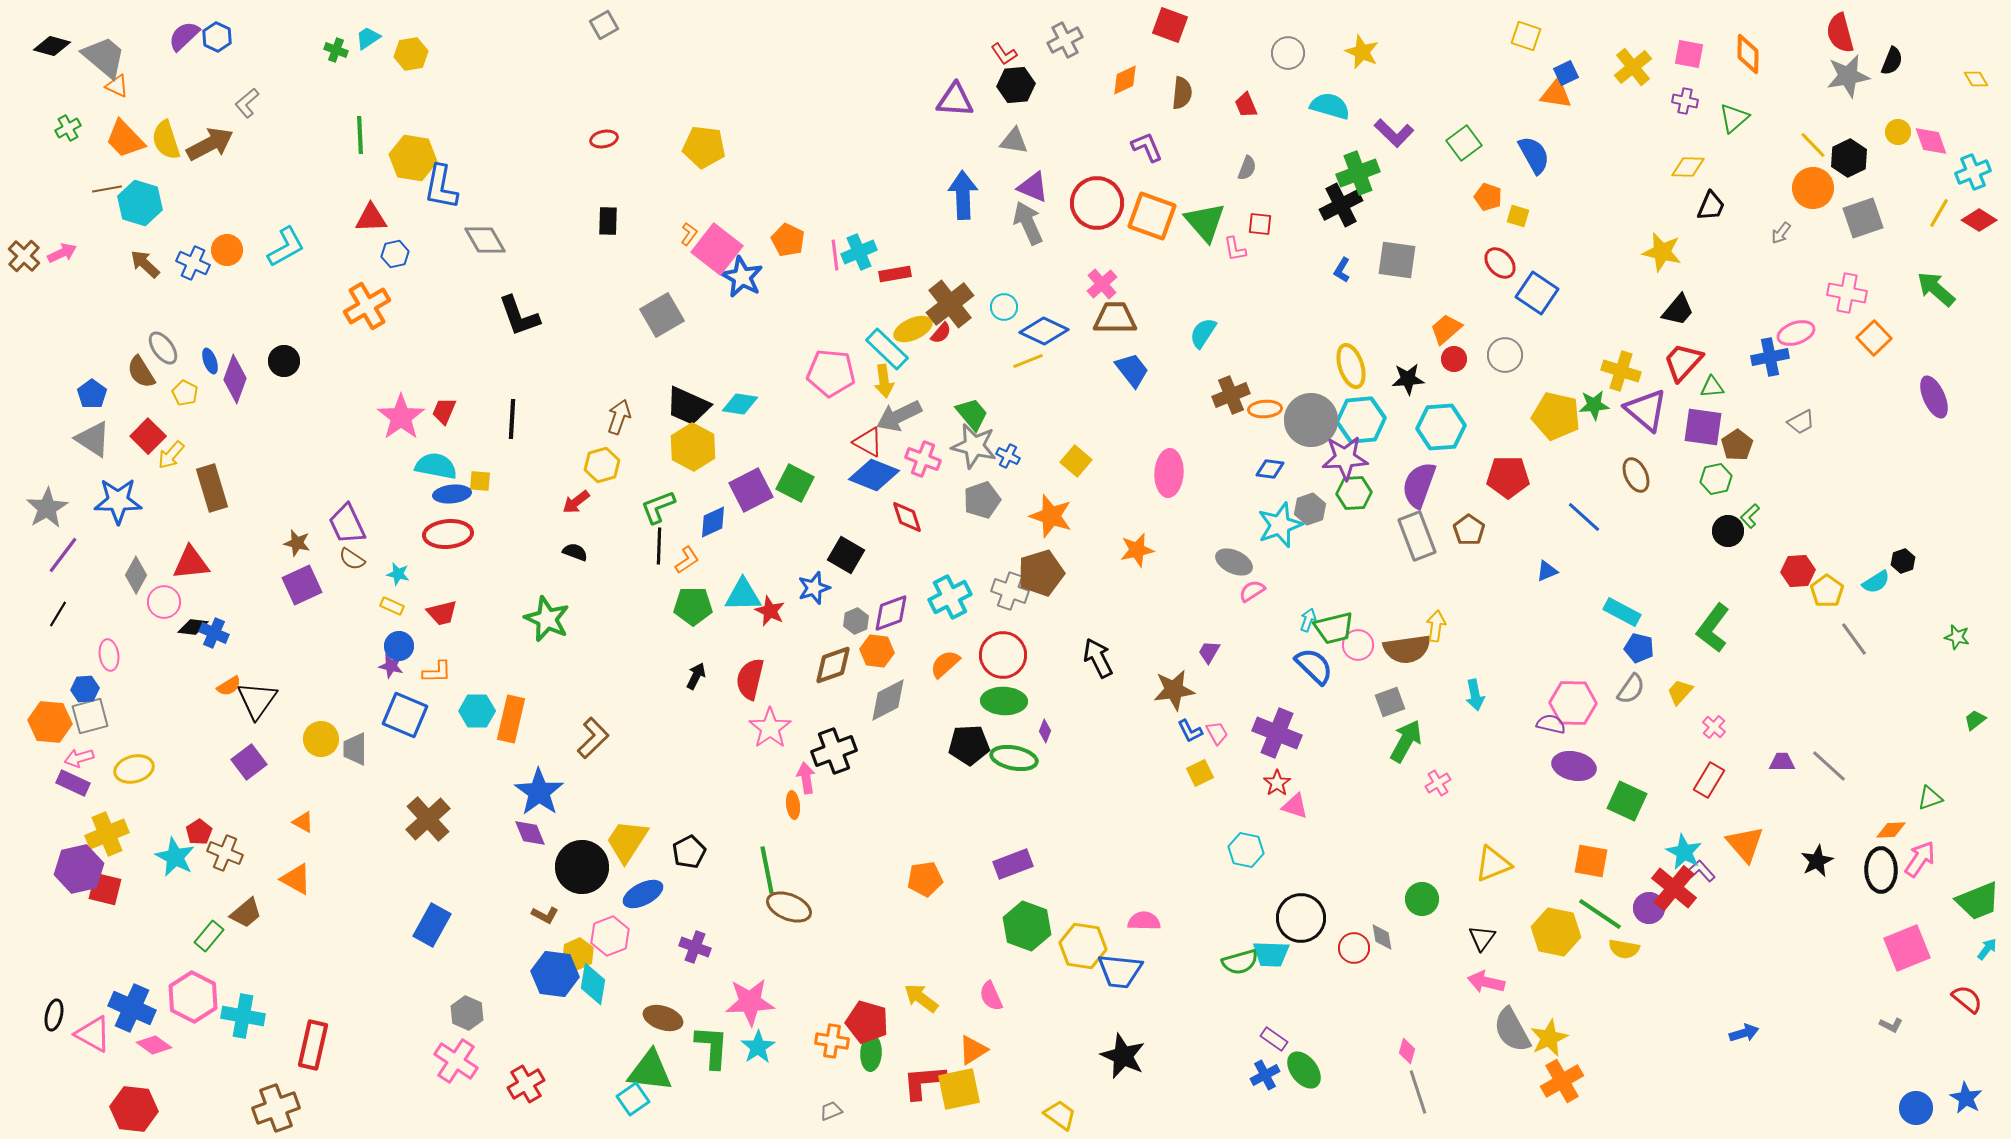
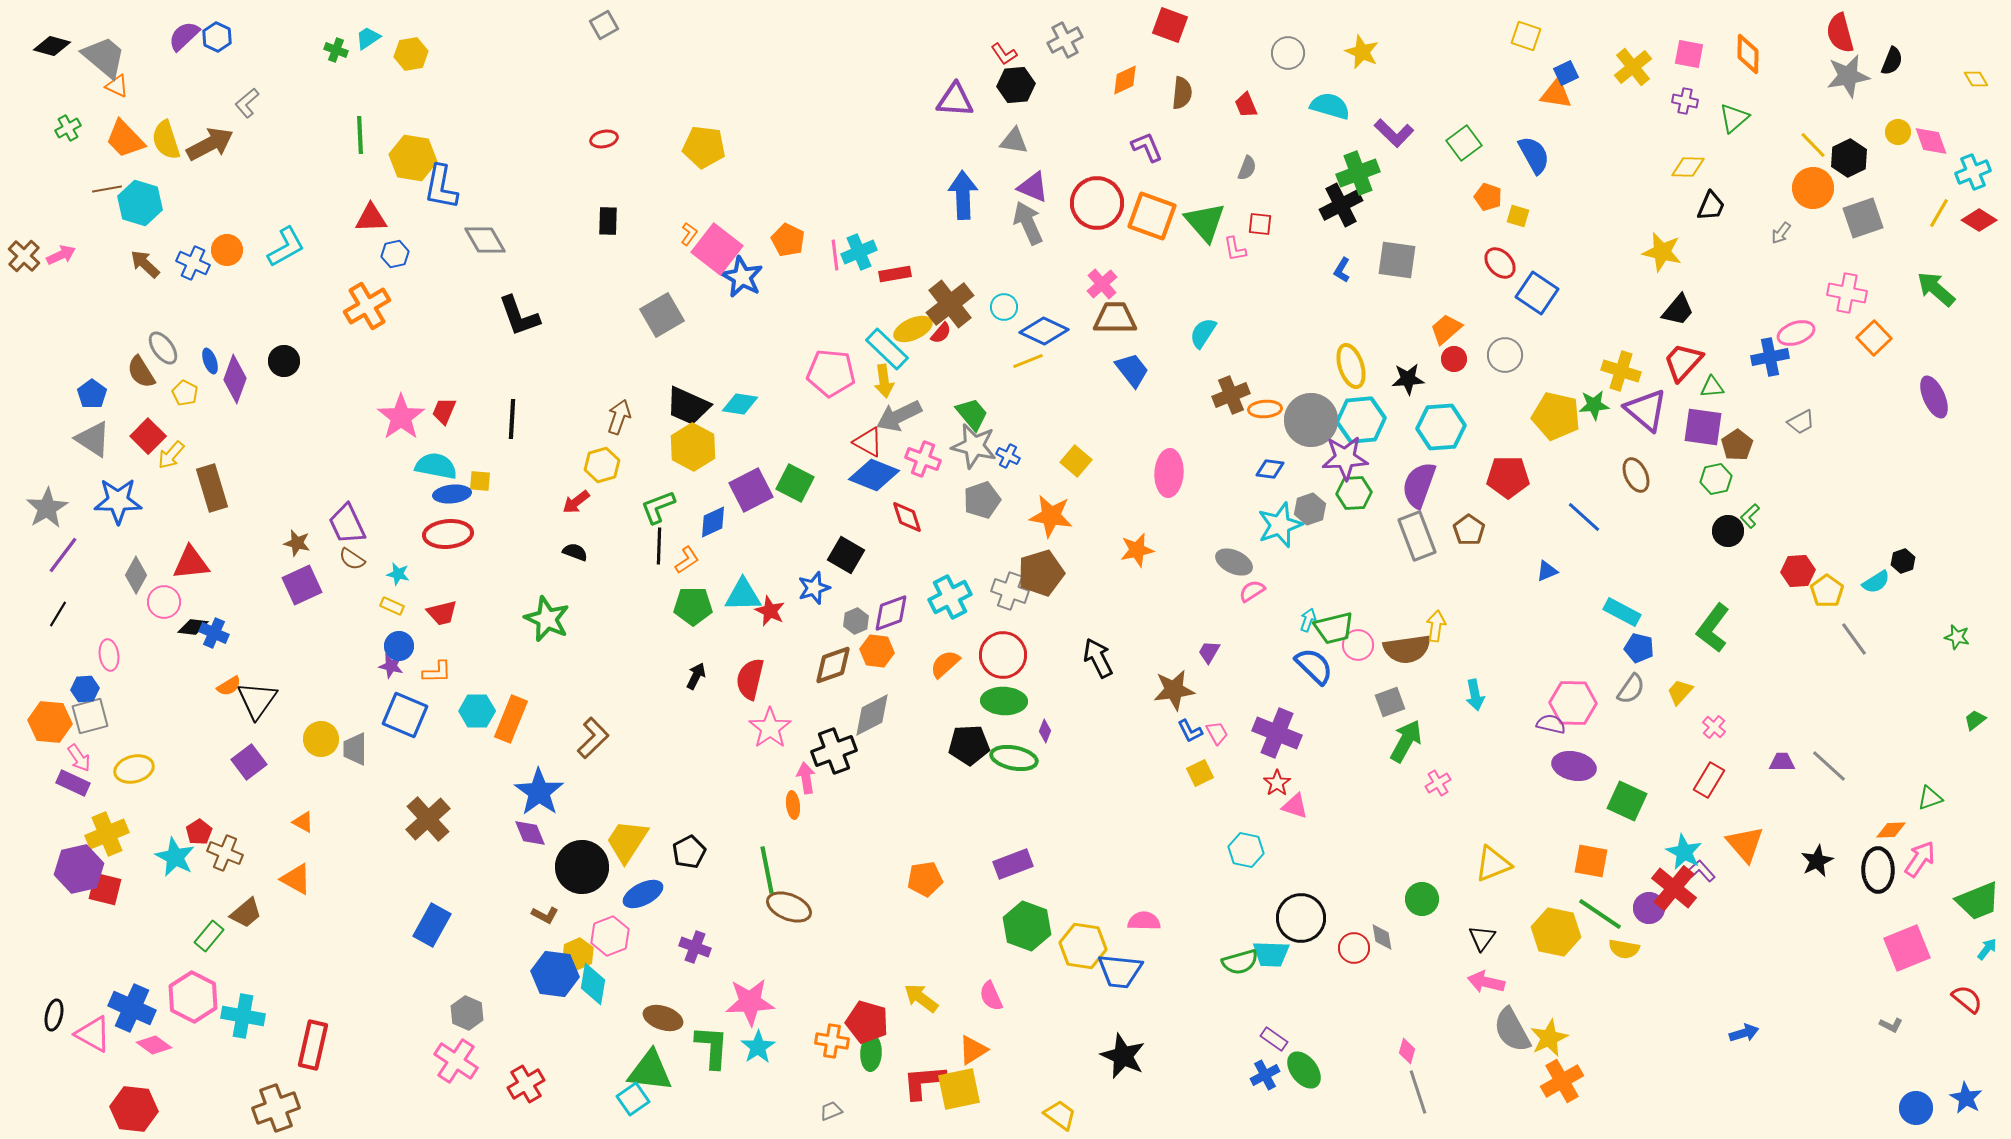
pink arrow at (62, 253): moved 1 px left, 2 px down
orange star at (1051, 516): rotated 9 degrees counterclockwise
gray diamond at (888, 700): moved 16 px left, 15 px down
orange rectangle at (511, 719): rotated 9 degrees clockwise
pink arrow at (79, 758): rotated 108 degrees counterclockwise
black ellipse at (1881, 870): moved 3 px left
